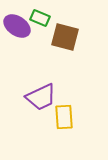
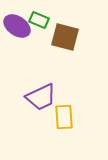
green rectangle: moved 1 px left, 2 px down
